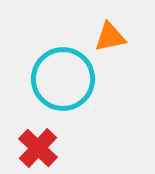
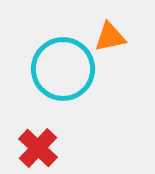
cyan circle: moved 10 px up
